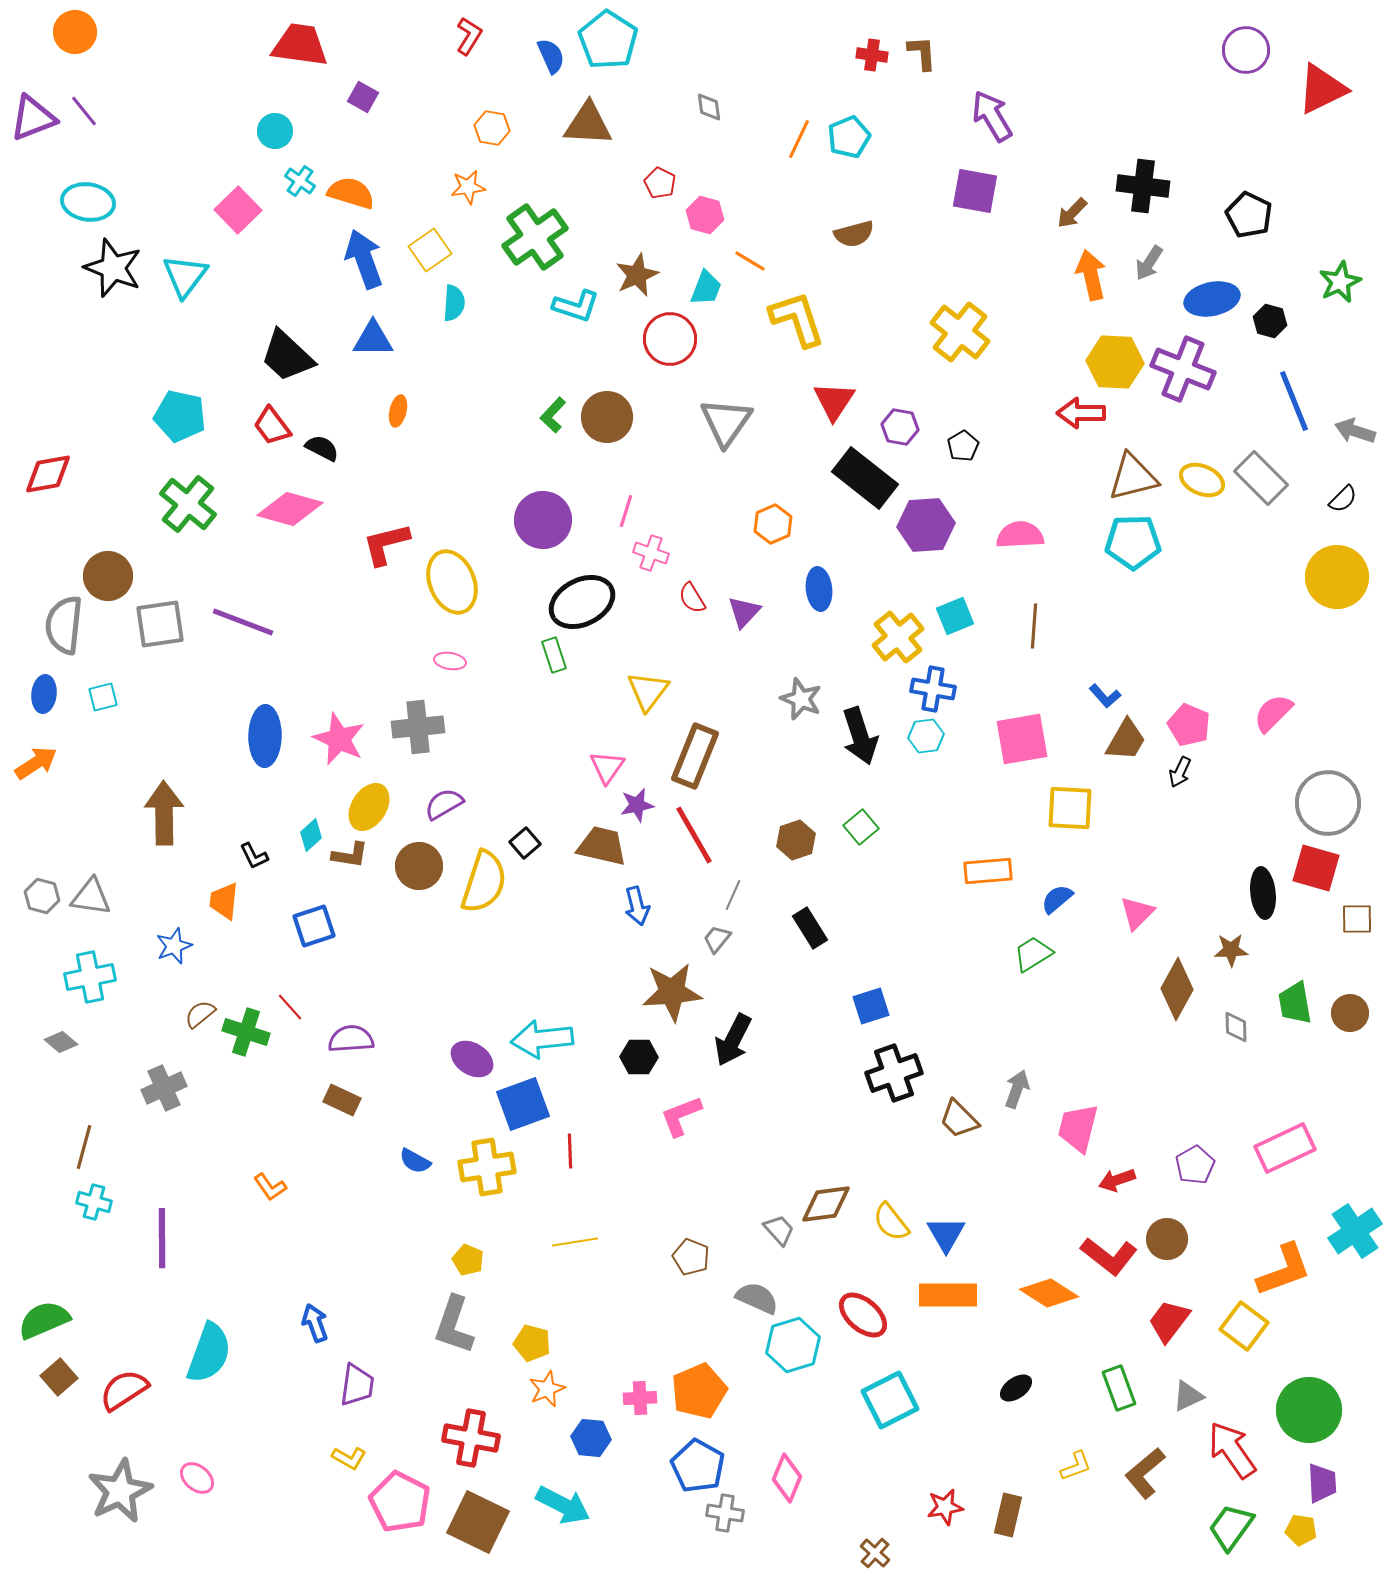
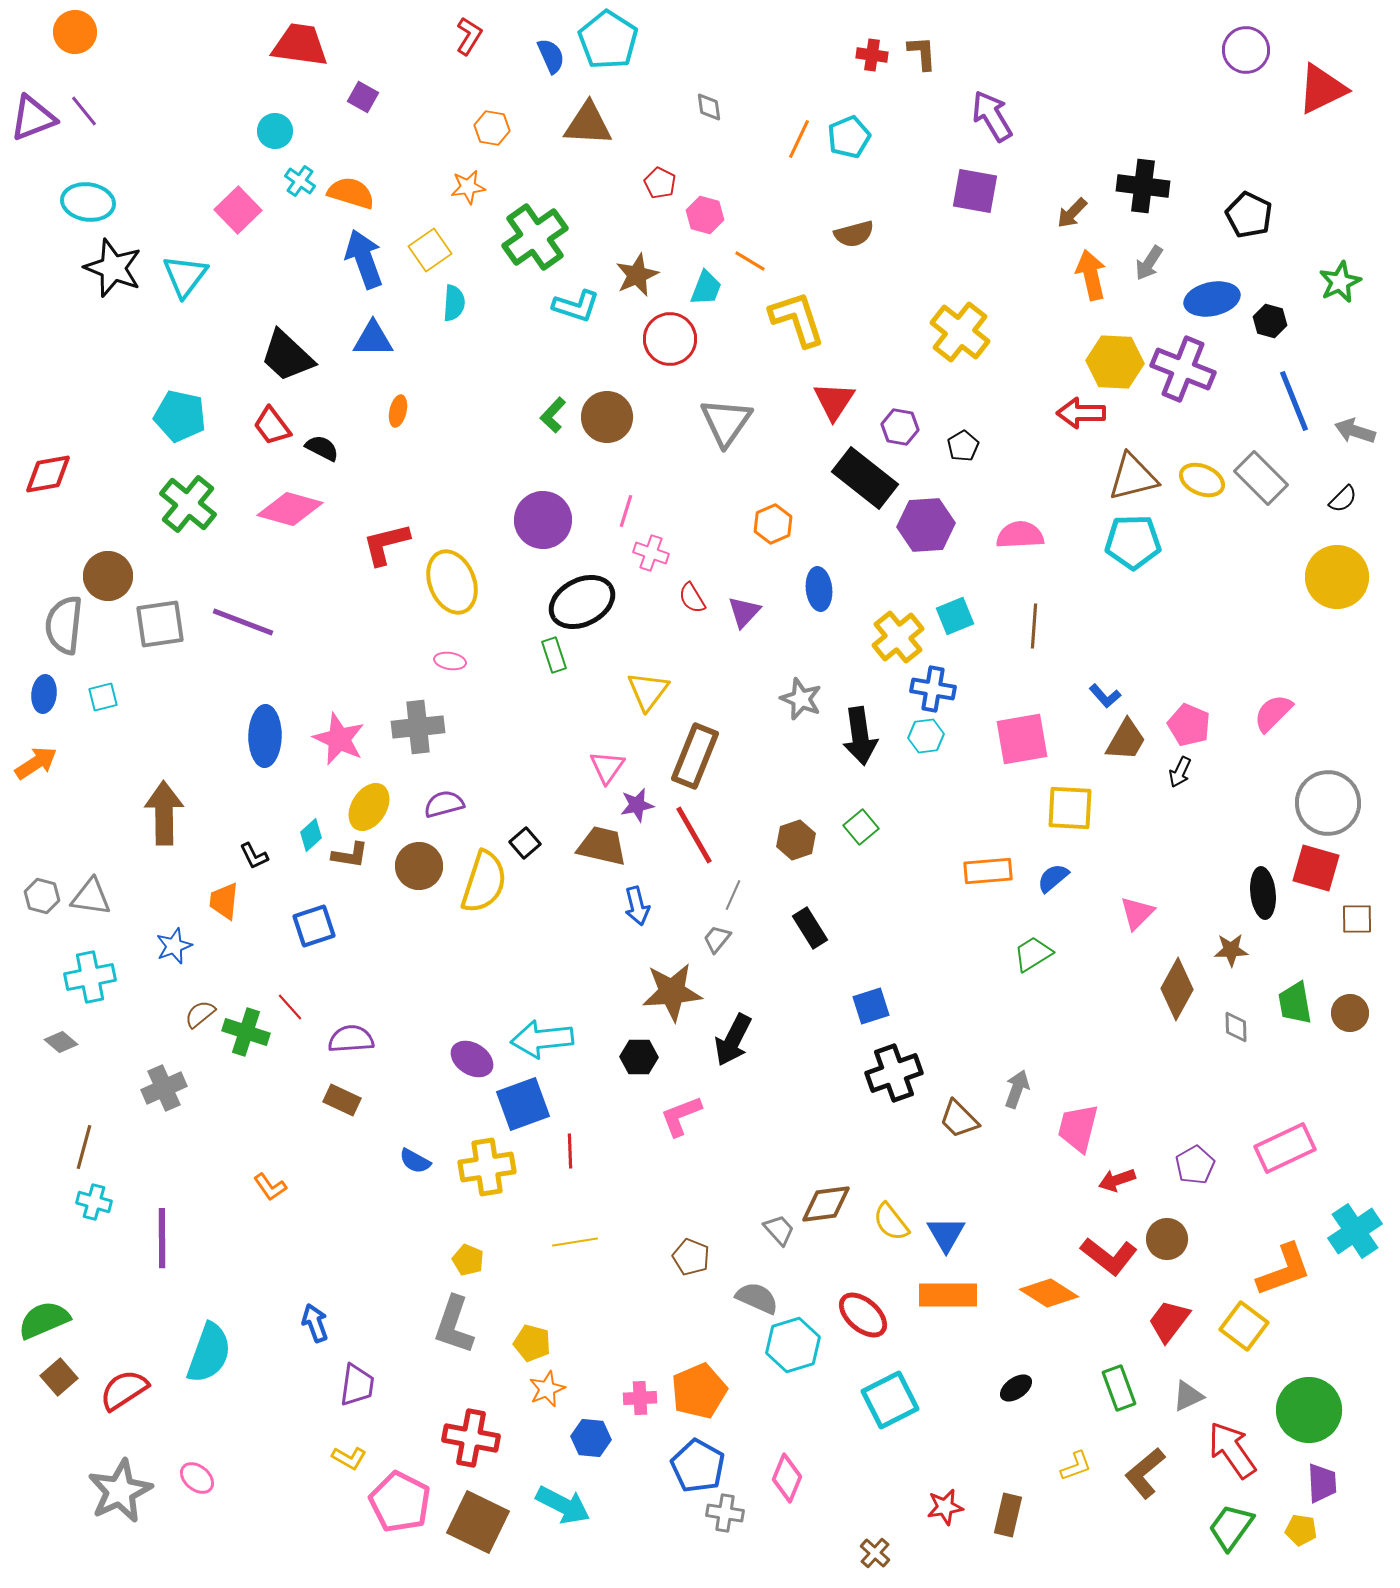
black arrow at (860, 736): rotated 10 degrees clockwise
purple semicircle at (444, 804): rotated 15 degrees clockwise
blue semicircle at (1057, 899): moved 4 px left, 21 px up
